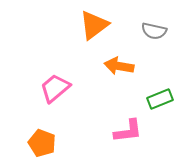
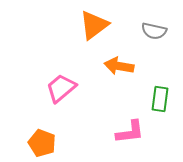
pink trapezoid: moved 6 px right
green rectangle: rotated 60 degrees counterclockwise
pink L-shape: moved 2 px right, 1 px down
